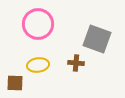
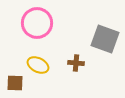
pink circle: moved 1 px left, 1 px up
gray square: moved 8 px right
yellow ellipse: rotated 35 degrees clockwise
